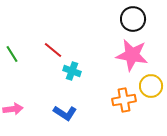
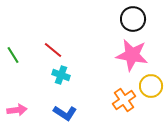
green line: moved 1 px right, 1 px down
cyan cross: moved 11 px left, 4 px down
orange cross: rotated 25 degrees counterclockwise
pink arrow: moved 4 px right, 1 px down
